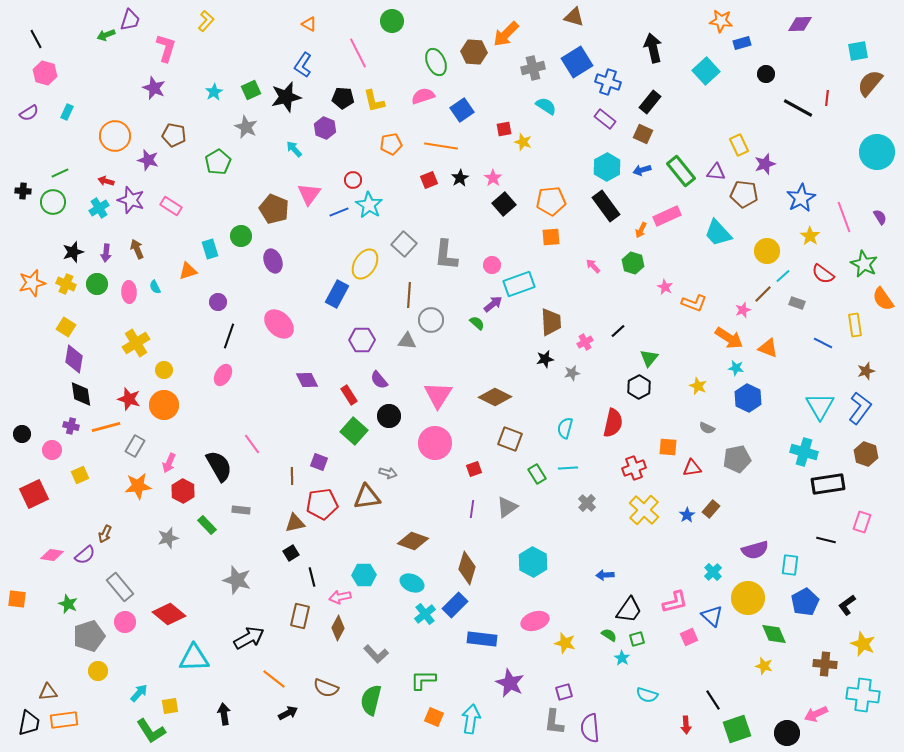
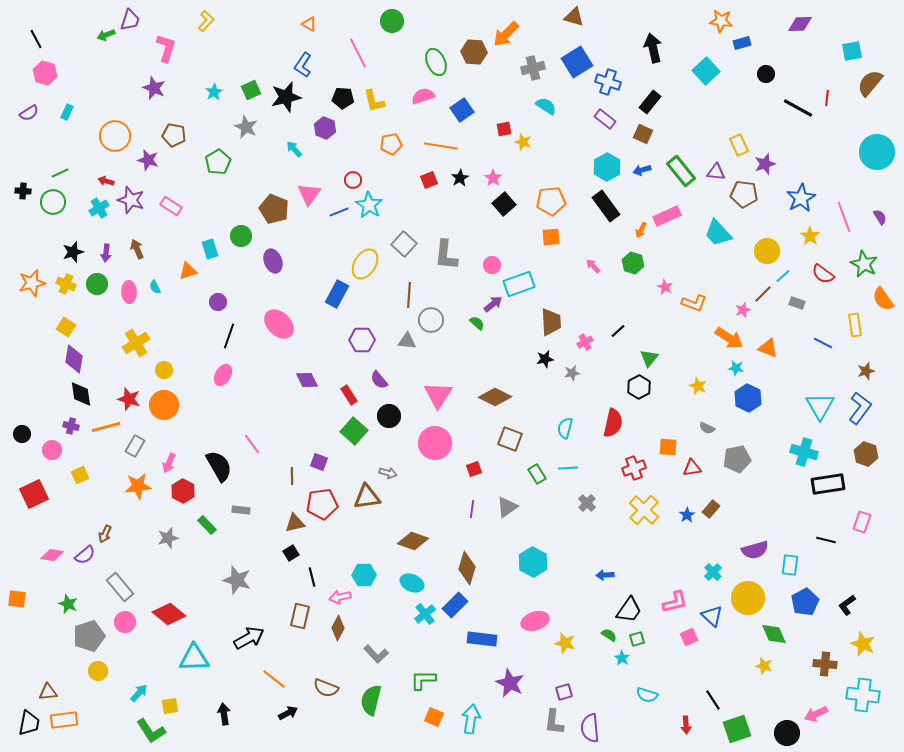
cyan square at (858, 51): moved 6 px left
